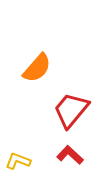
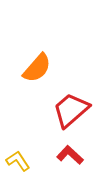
red trapezoid: rotated 9 degrees clockwise
yellow L-shape: rotated 35 degrees clockwise
